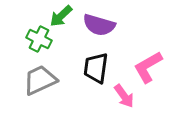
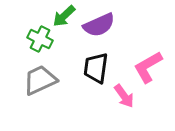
green arrow: moved 3 px right
purple semicircle: rotated 40 degrees counterclockwise
green cross: moved 1 px right
